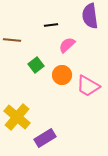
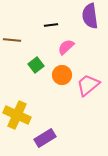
pink semicircle: moved 1 px left, 2 px down
pink trapezoid: moved 1 px up; rotated 110 degrees clockwise
yellow cross: moved 2 px up; rotated 16 degrees counterclockwise
